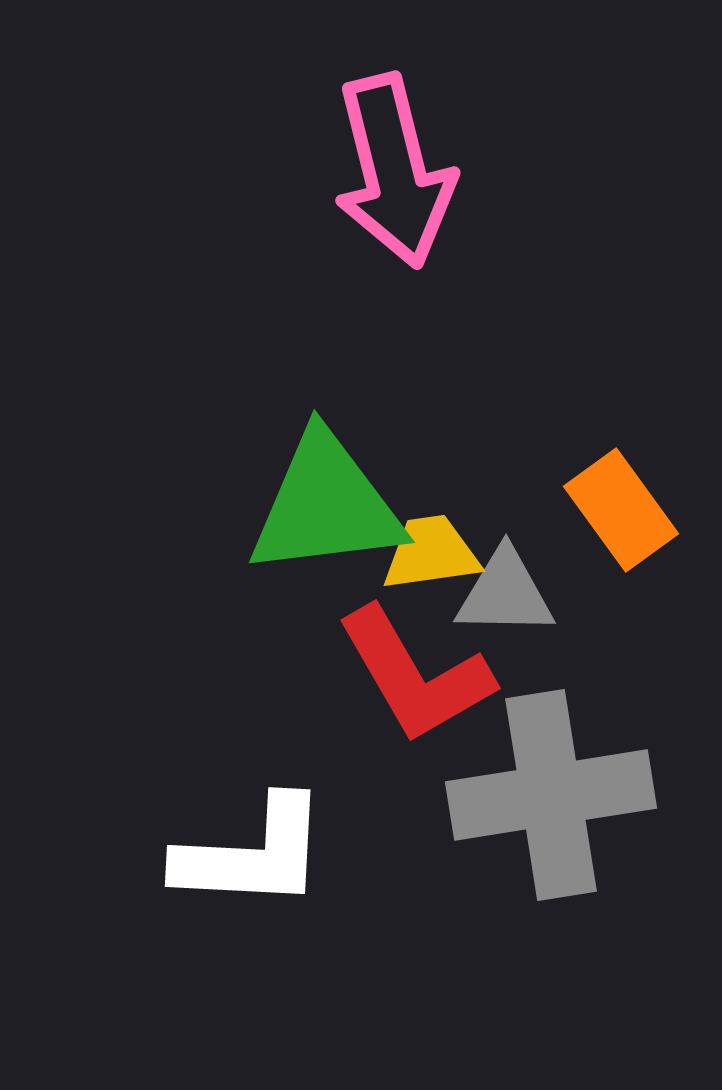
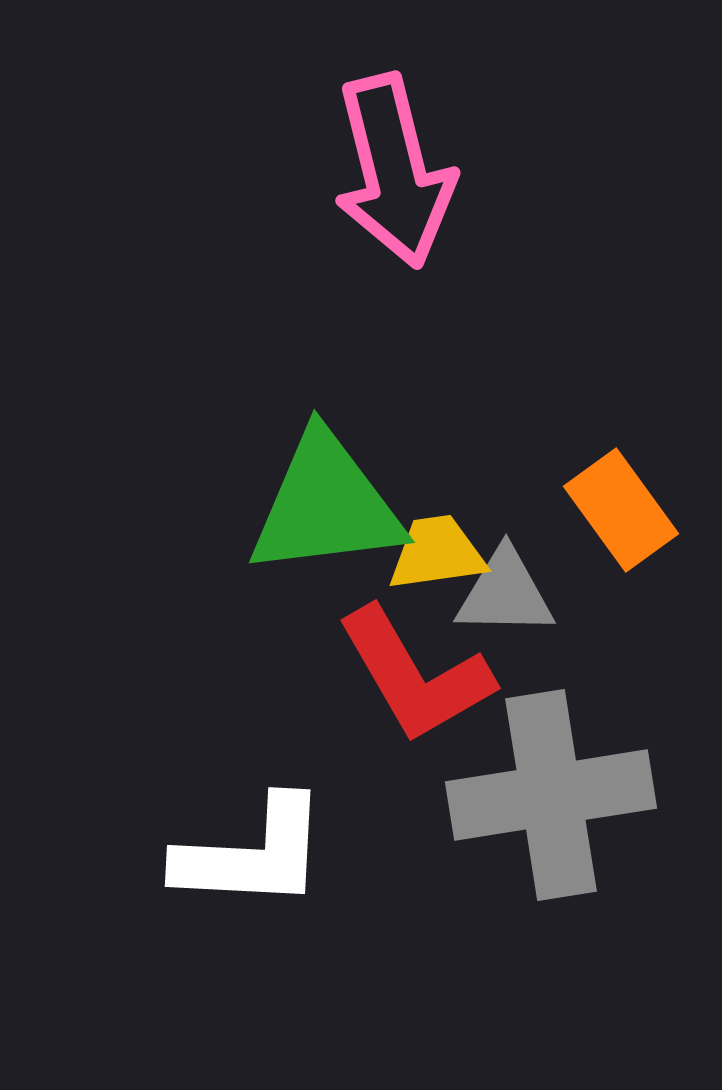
yellow trapezoid: moved 6 px right
